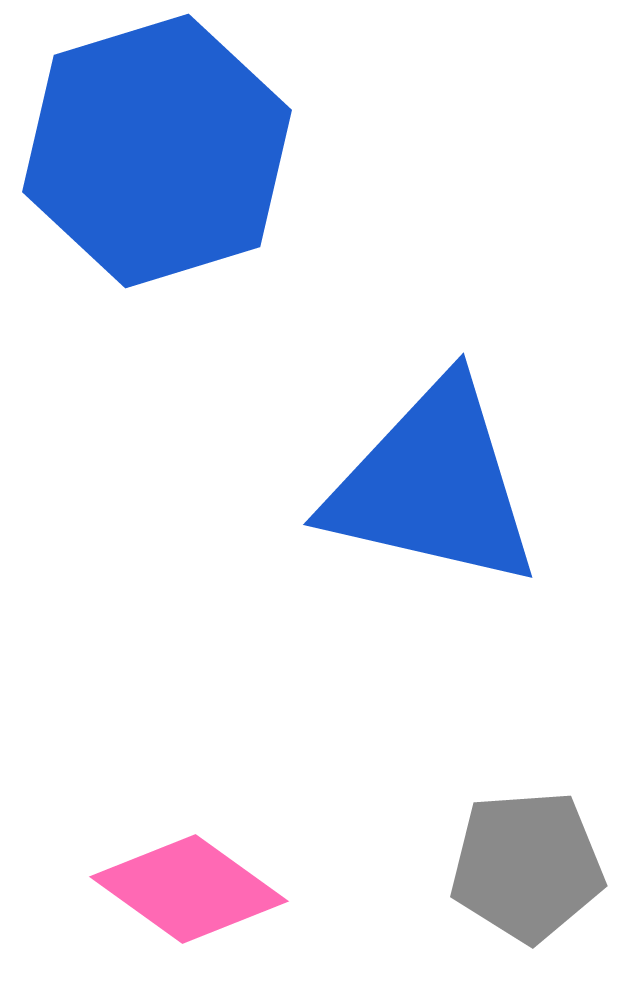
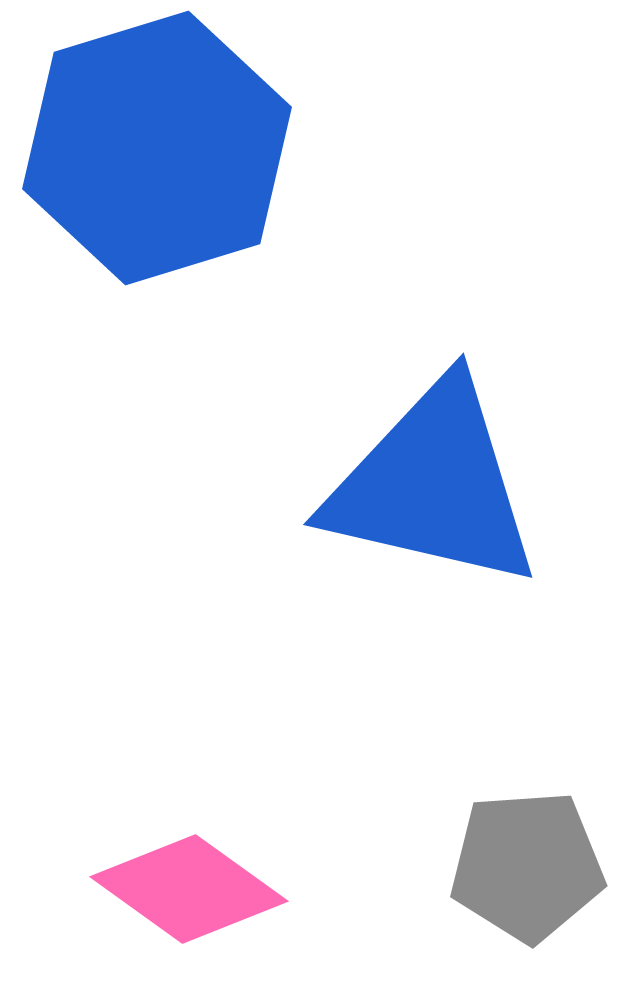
blue hexagon: moved 3 px up
